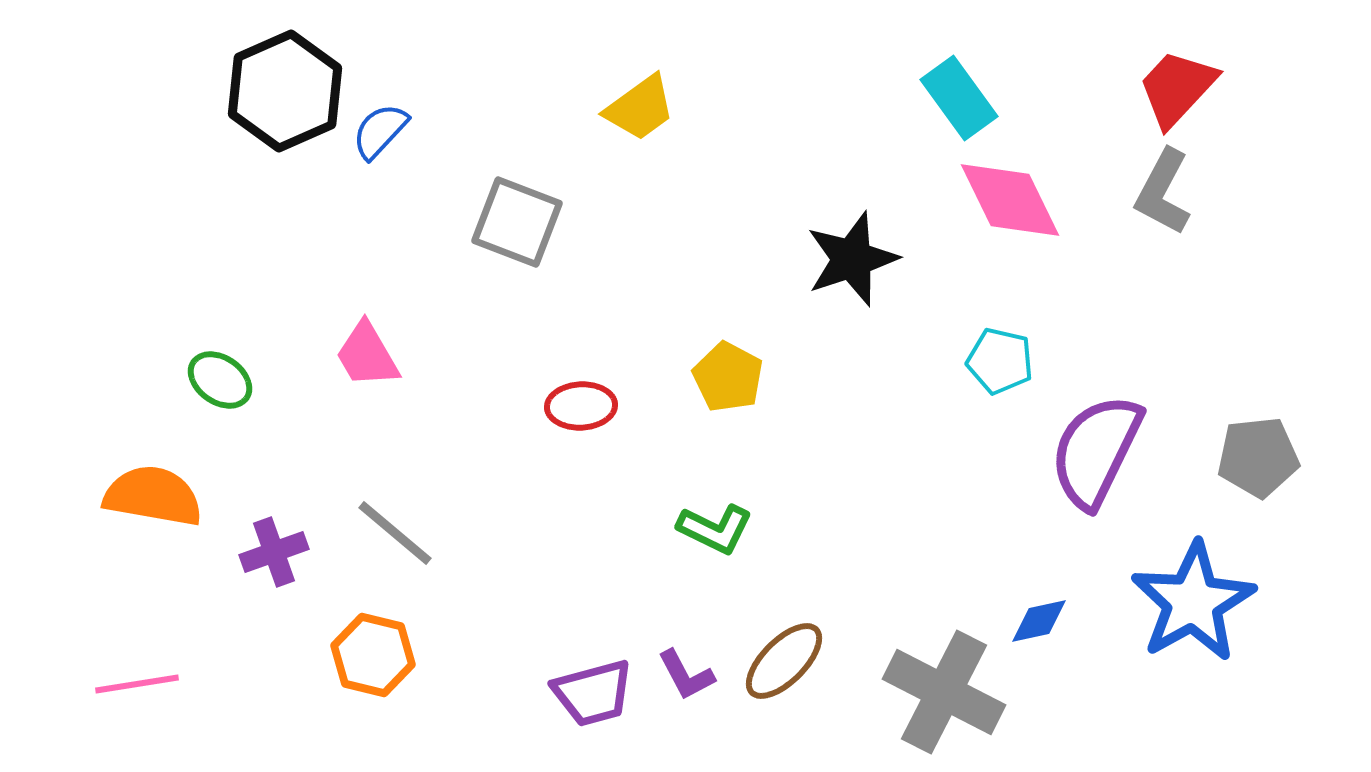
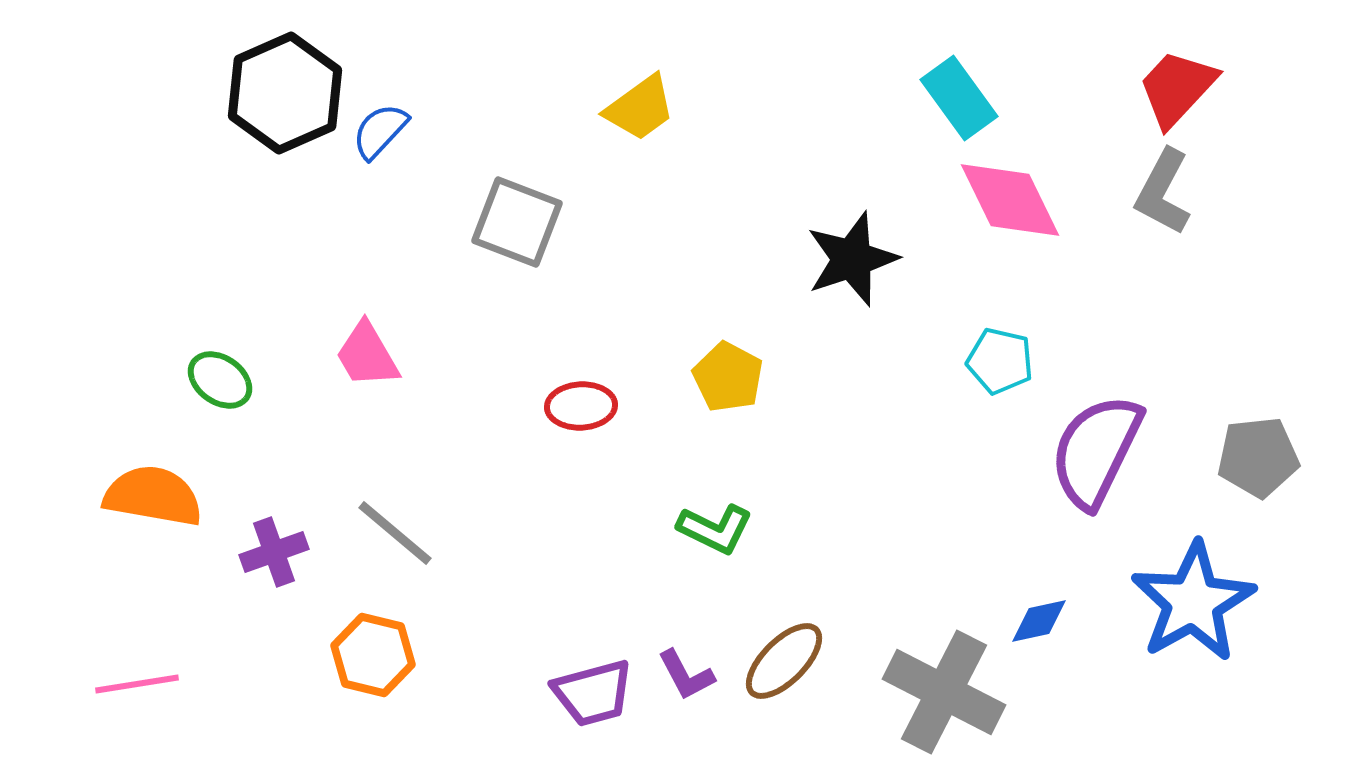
black hexagon: moved 2 px down
